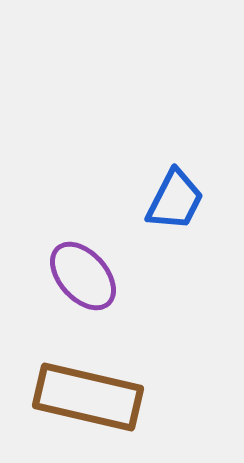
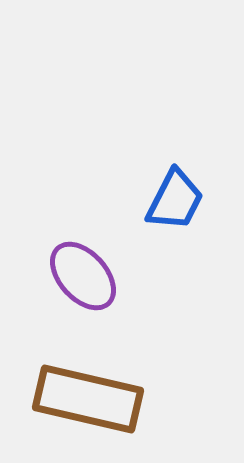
brown rectangle: moved 2 px down
